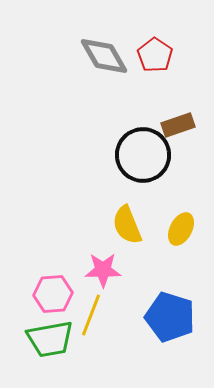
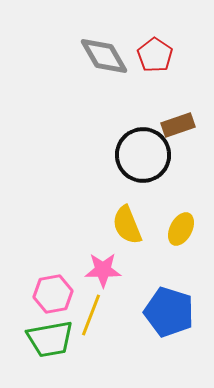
pink hexagon: rotated 6 degrees counterclockwise
blue pentagon: moved 1 px left, 5 px up
